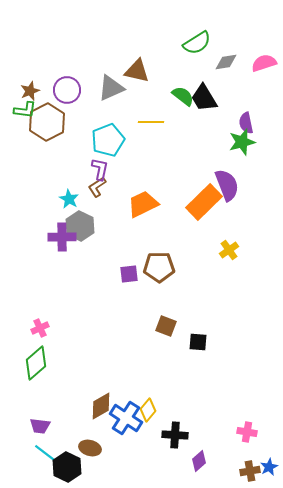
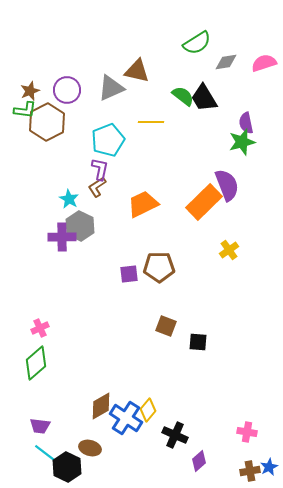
black cross at (175, 435): rotated 20 degrees clockwise
